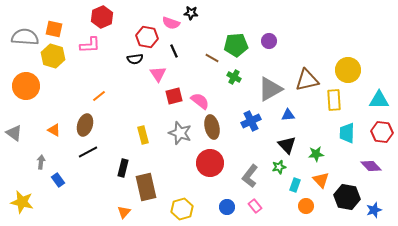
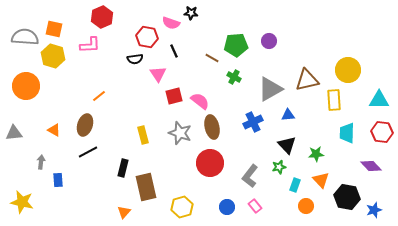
blue cross at (251, 121): moved 2 px right, 1 px down
gray triangle at (14, 133): rotated 42 degrees counterclockwise
blue rectangle at (58, 180): rotated 32 degrees clockwise
yellow hexagon at (182, 209): moved 2 px up
